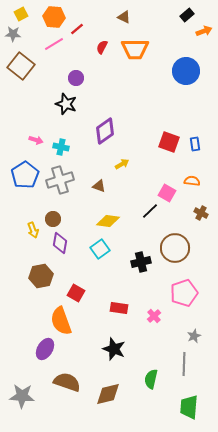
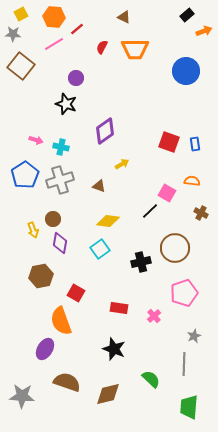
green semicircle at (151, 379): rotated 120 degrees clockwise
